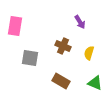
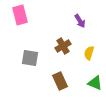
purple arrow: moved 1 px up
pink rectangle: moved 5 px right, 11 px up; rotated 24 degrees counterclockwise
brown cross: rotated 35 degrees clockwise
brown rectangle: moved 1 px left; rotated 36 degrees clockwise
